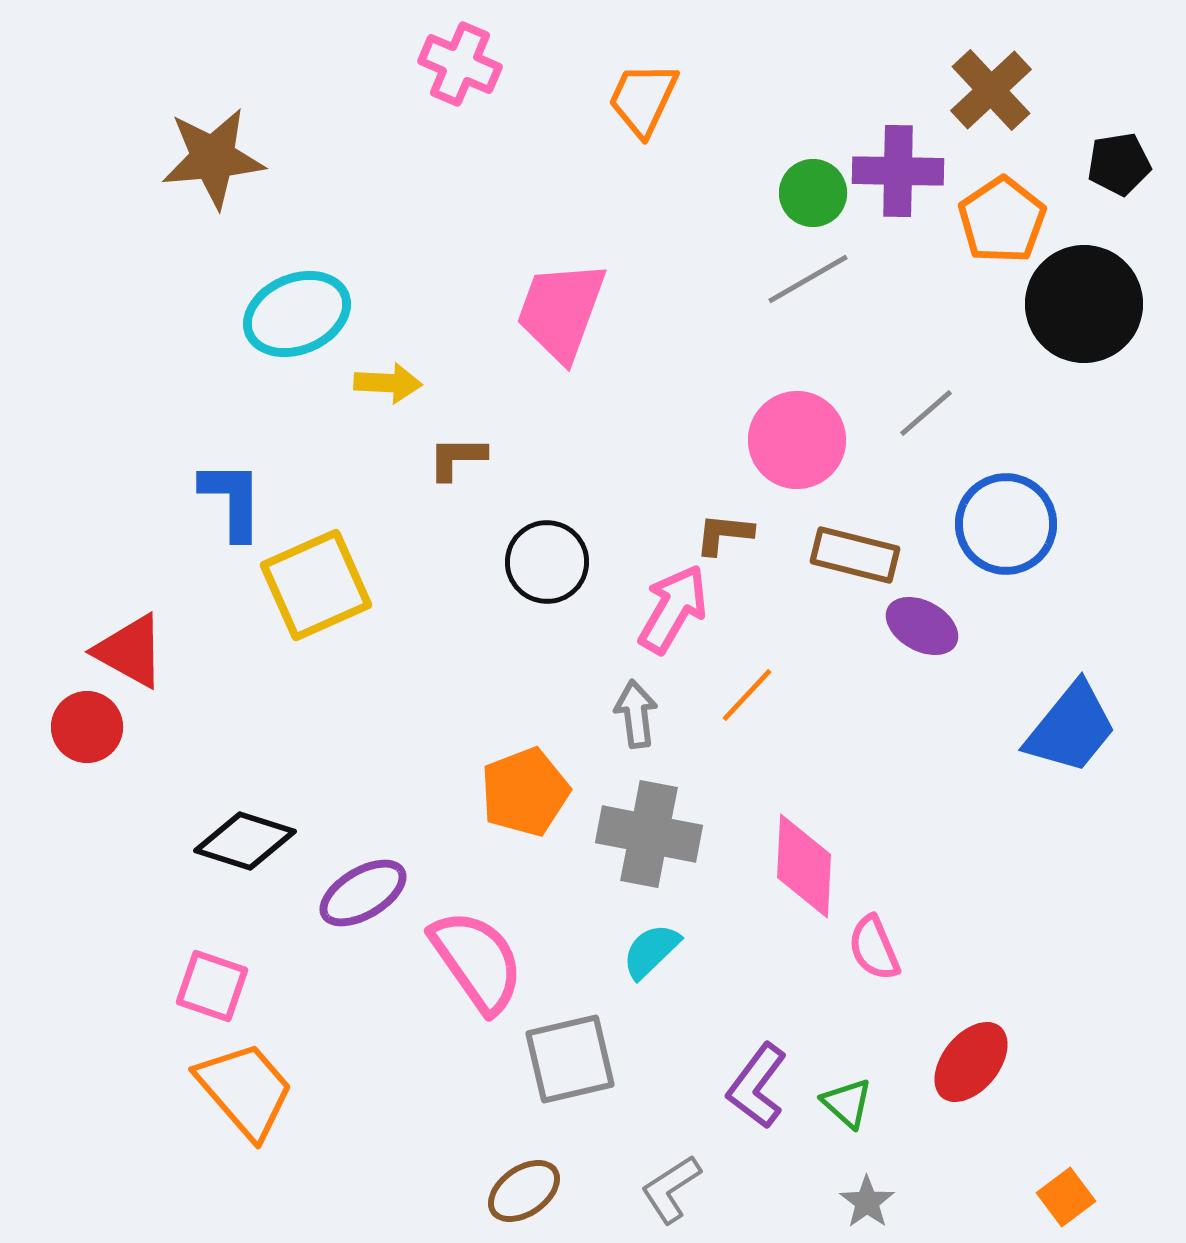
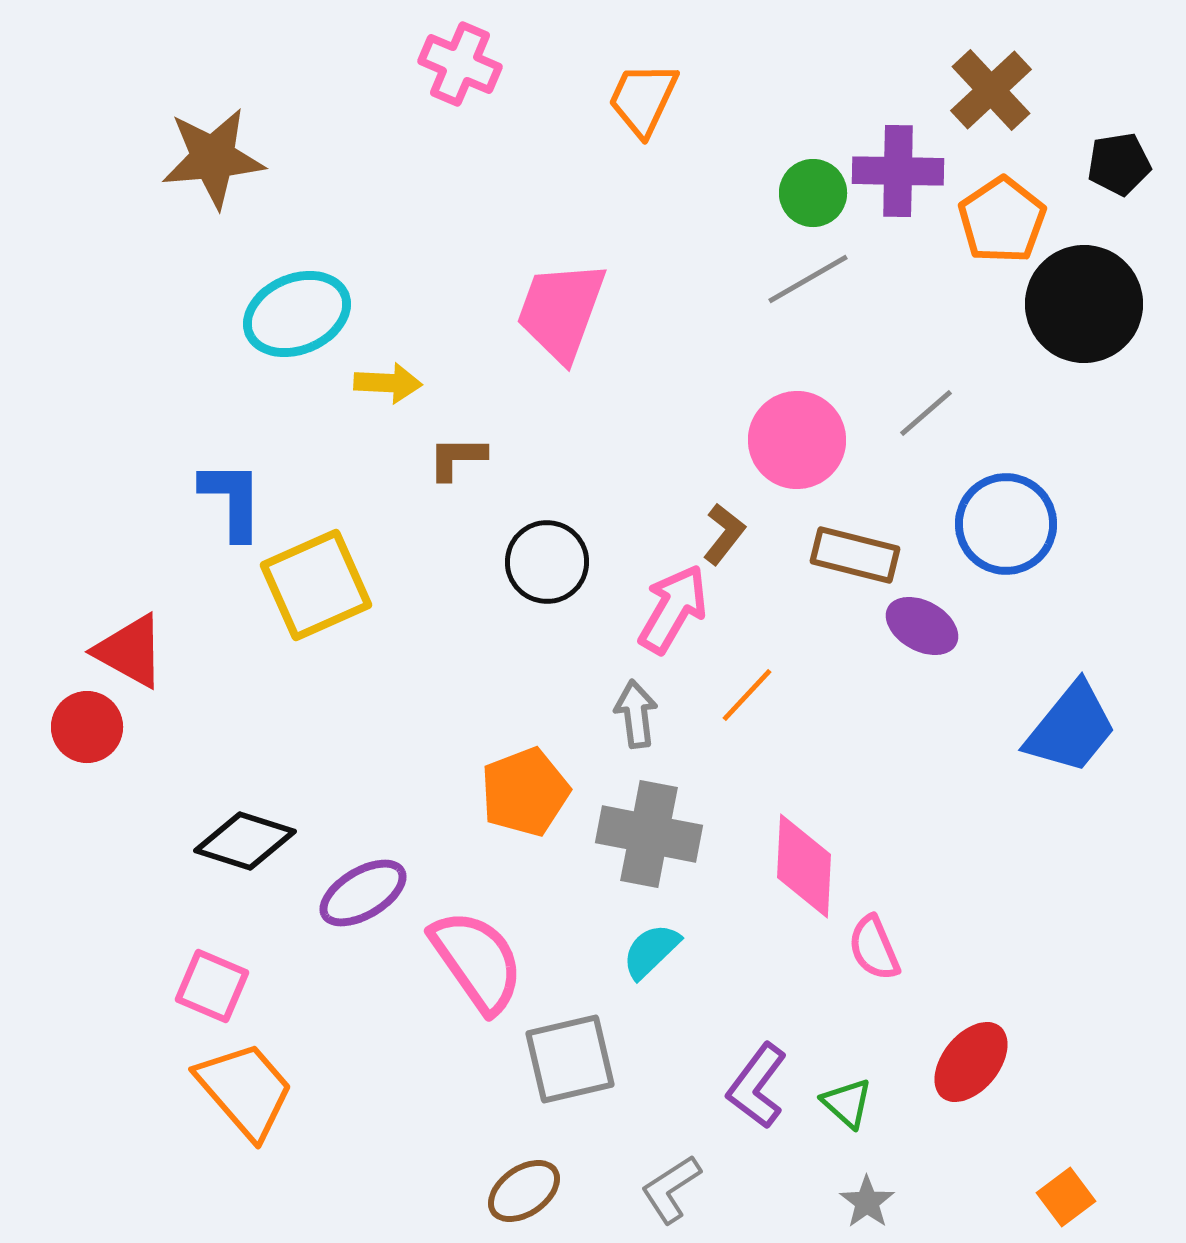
brown L-shape at (724, 534): rotated 122 degrees clockwise
pink square at (212, 986): rotated 4 degrees clockwise
